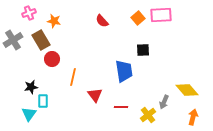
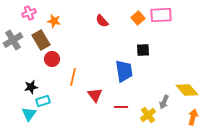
cyan rectangle: rotated 72 degrees clockwise
